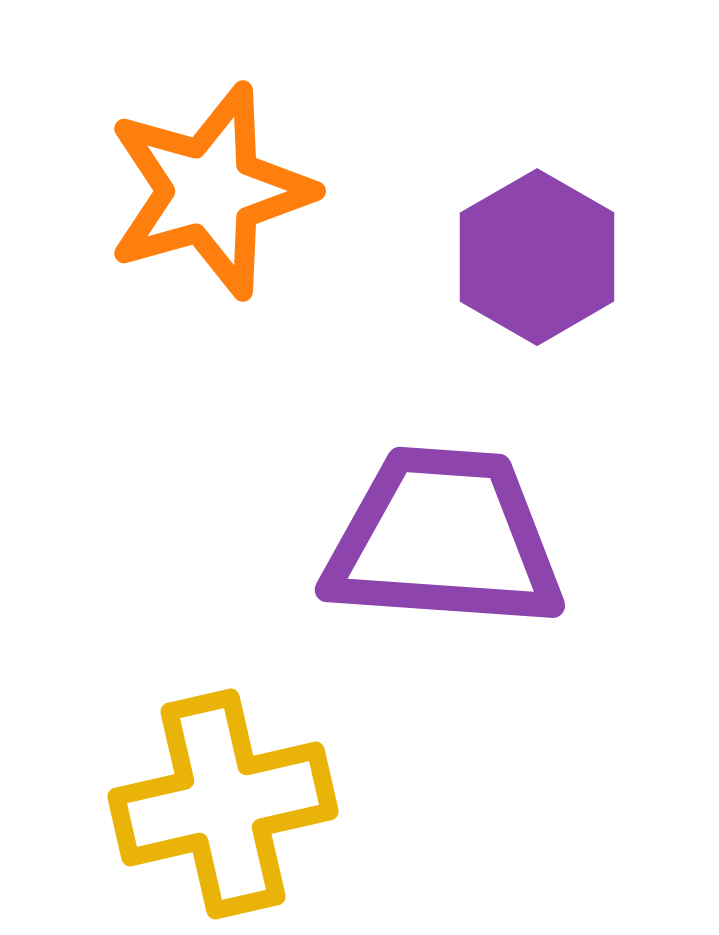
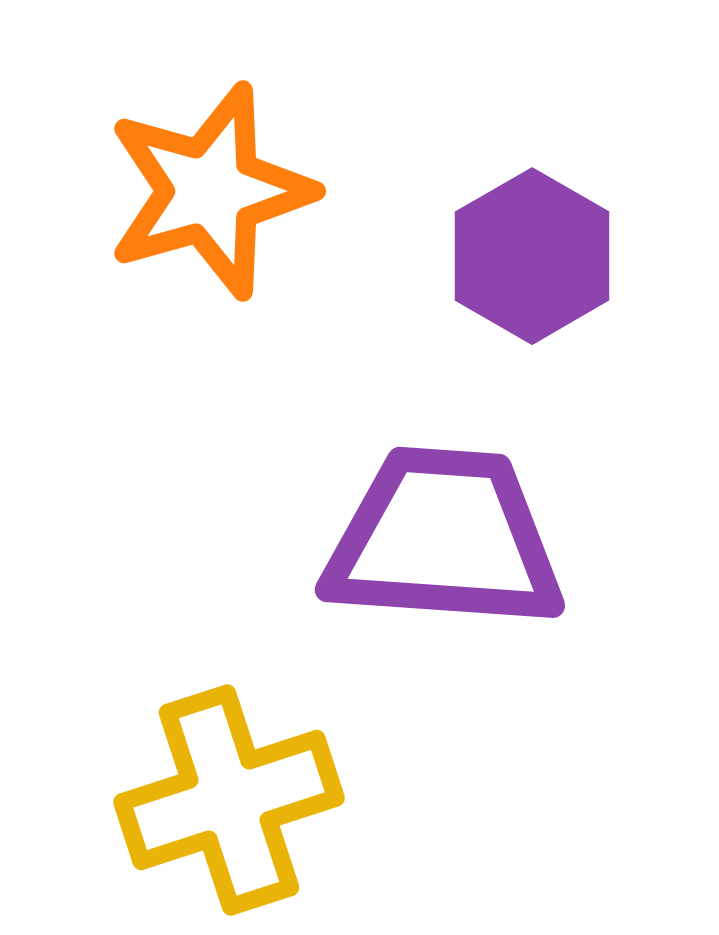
purple hexagon: moved 5 px left, 1 px up
yellow cross: moved 6 px right, 4 px up; rotated 5 degrees counterclockwise
